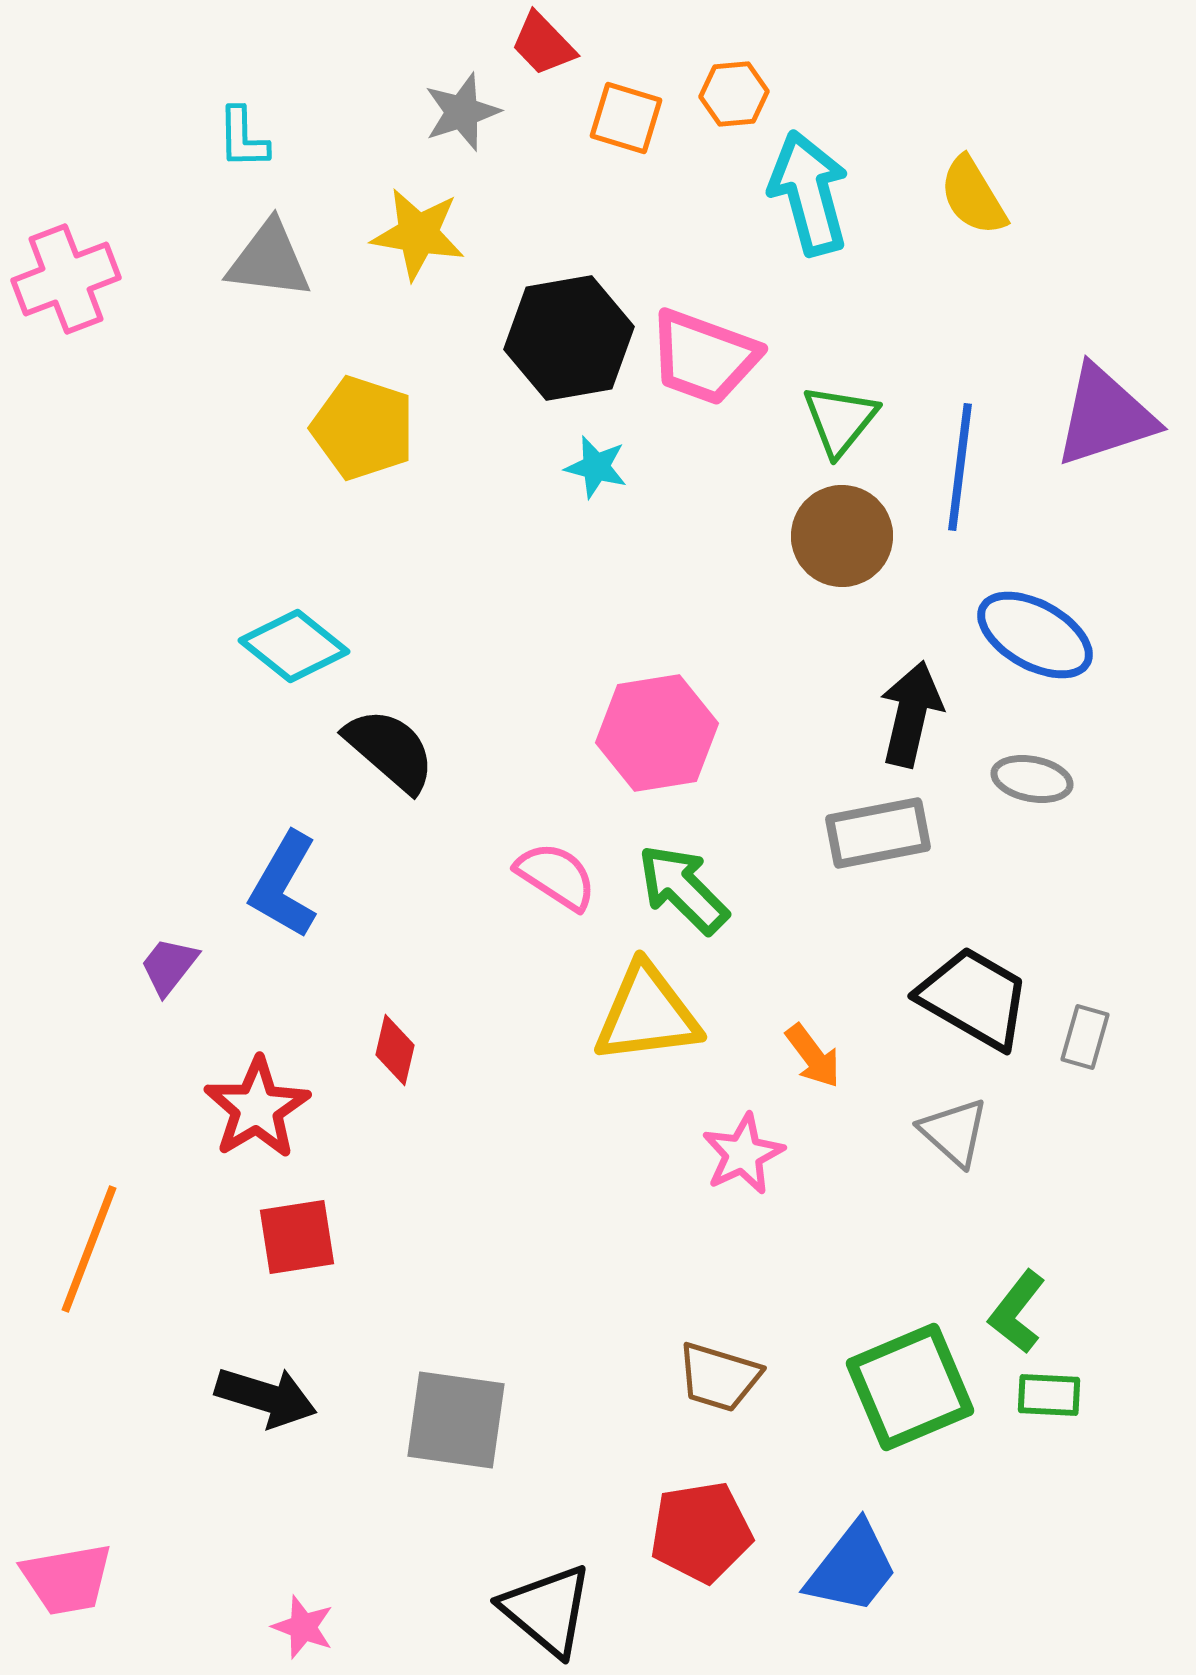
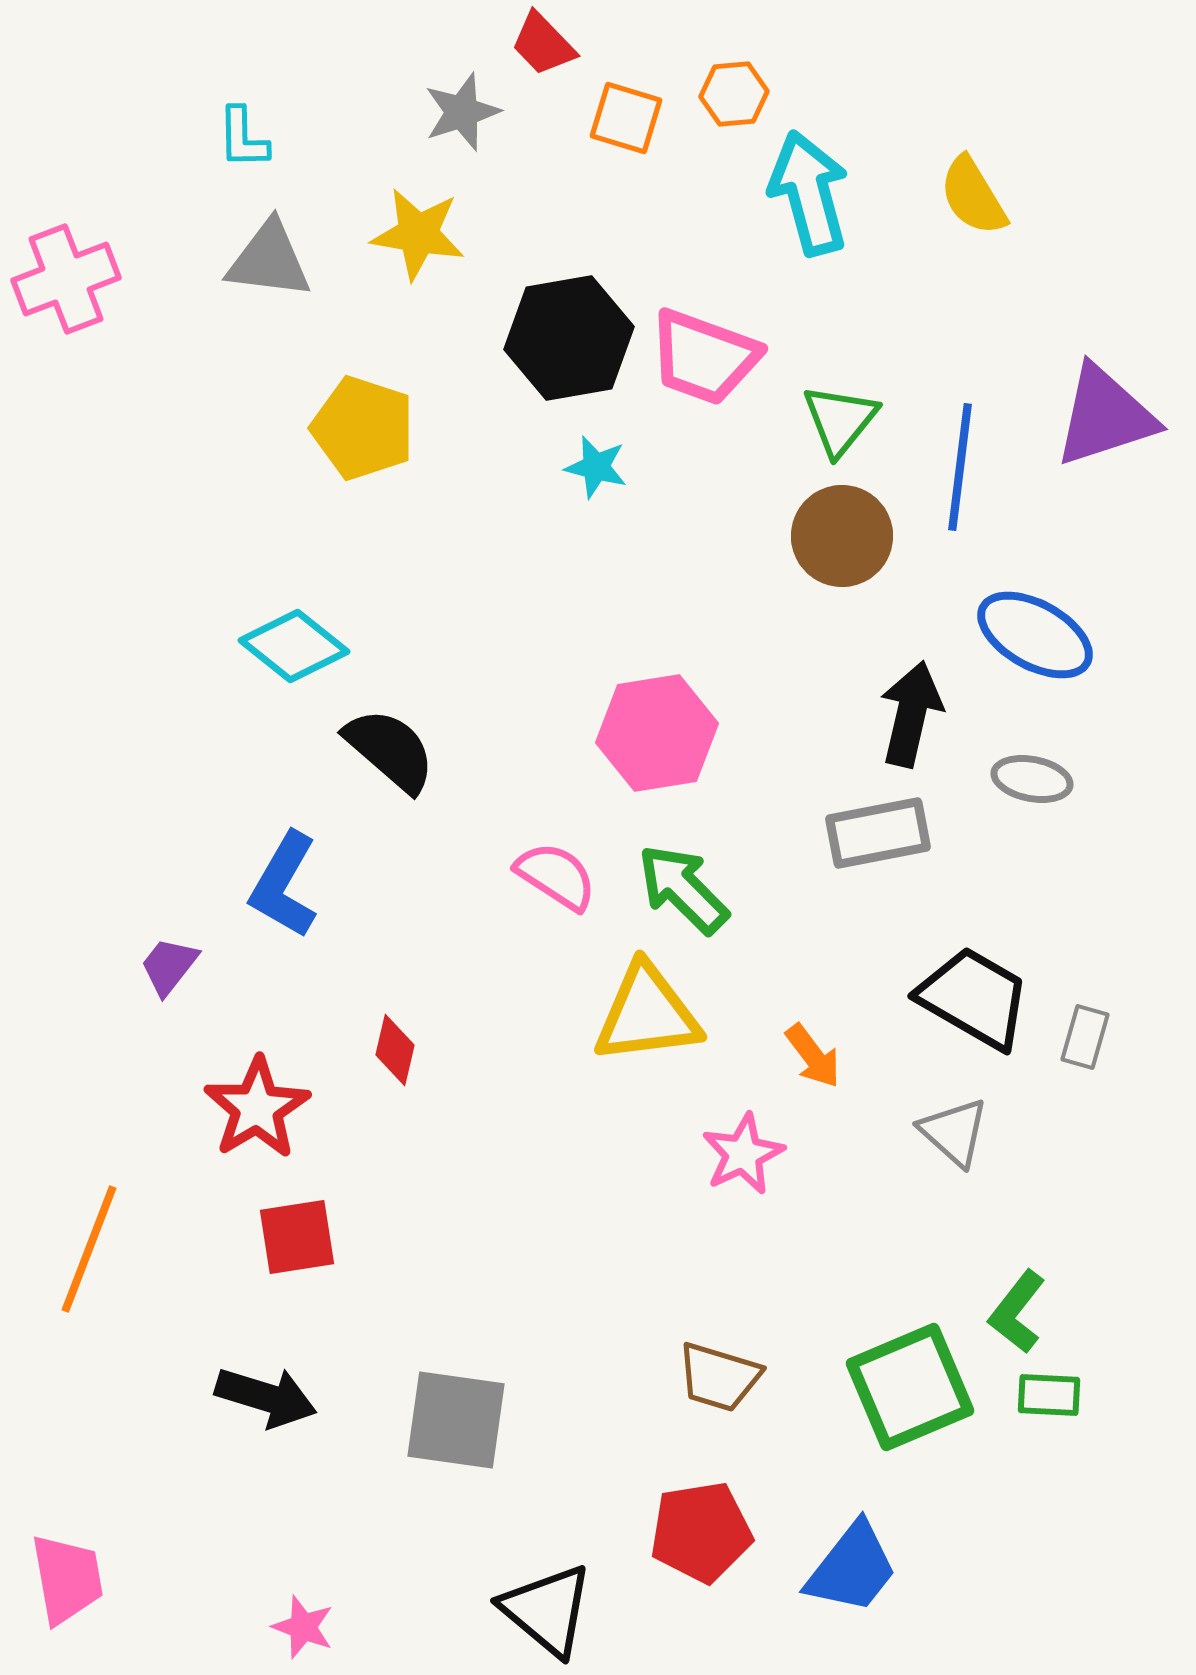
pink trapezoid at (67, 1579): rotated 90 degrees counterclockwise
